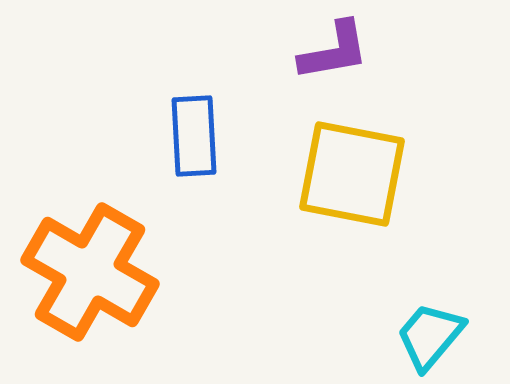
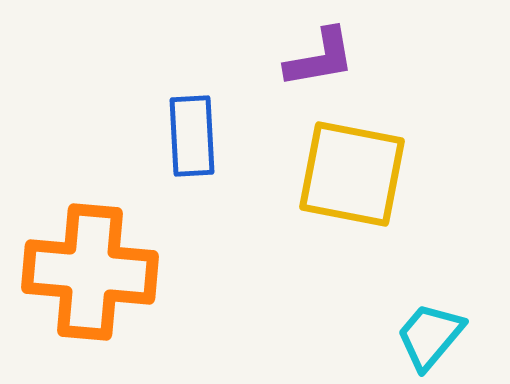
purple L-shape: moved 14 px left, 7 px down
blue rectangle: moved 2 px left
orange cross: rotated 25 degrees counterclockwise
